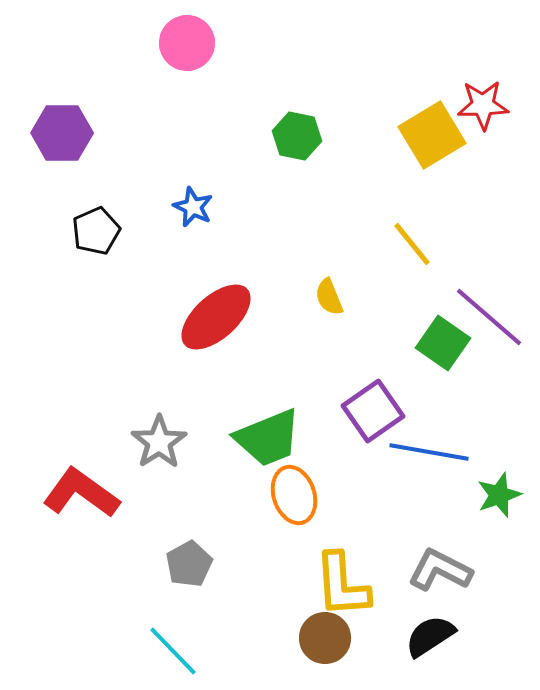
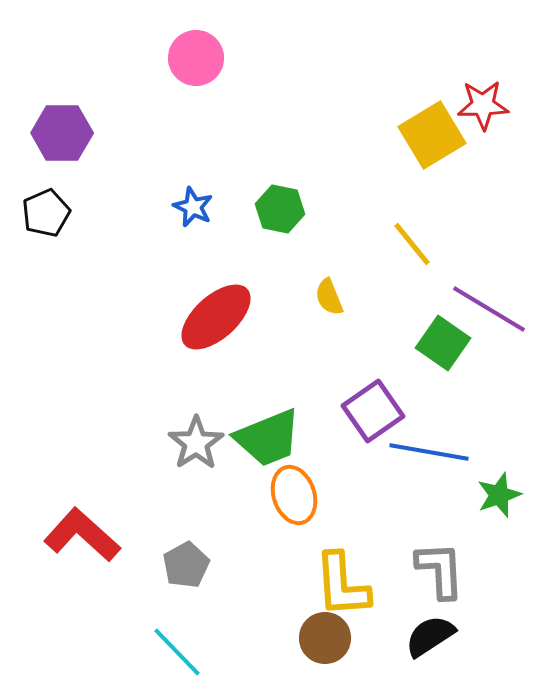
pink circle: moved 9 px right, 15 px down
green hexagon: moved 17 px left, 73 px down
black pentagon: moved 50 px left, 18 px up
purple line: moved 8 px up; rotated 10 degrees counterclockwise
gray star: moved 37 px right, 1 px down
red L-shape: moved 1 px right, 42 px down; rotated 6 degrees clockwise
gray pentagon: moved 3 px left, 1 px down
gray L-shape: rotated 60 degrees clockwise
cyan line: moved 4 px right, 1 px down
